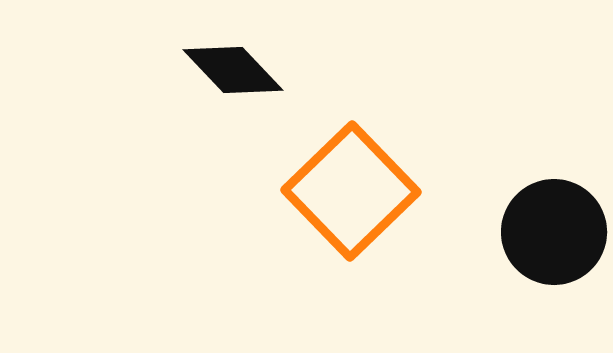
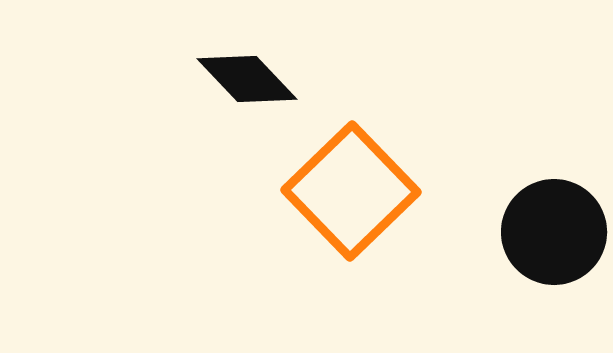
black diamond: moved 14 px right, 9 px down
